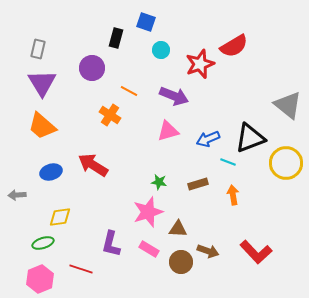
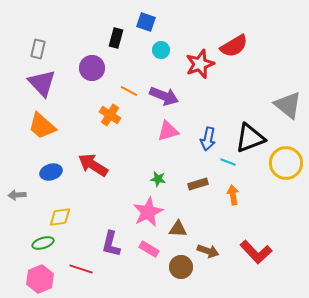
purple triangle: rotated 12 degrees counterclockwise
purple arrow: moved 10 px left
blue arrow: rotated 55 degrees counterclockwise
green star: moved 1 px left, 3 px up
pink star: rotated 8 degrees counterclockwise
brown circle: moved 5 px down
